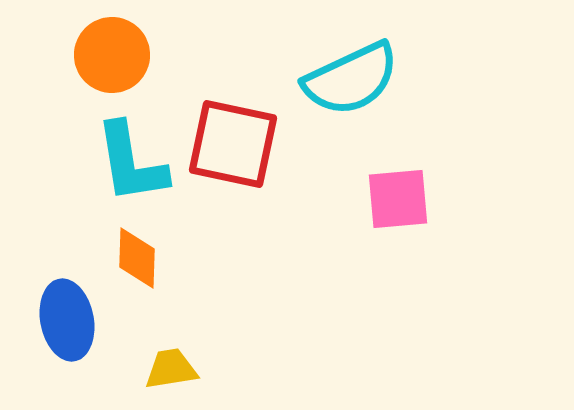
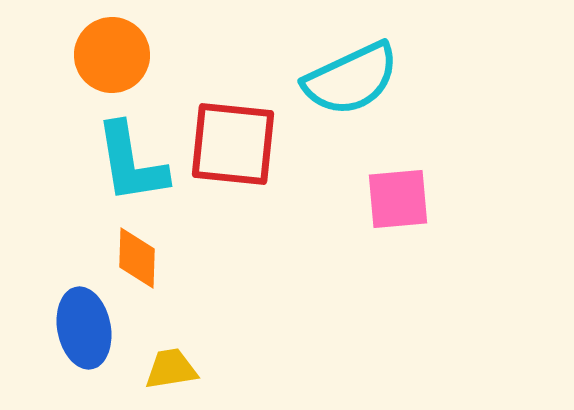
red square: rotated 6 degrees counterclockwise
blue ellipse: moved 17 px right, 8 px down
